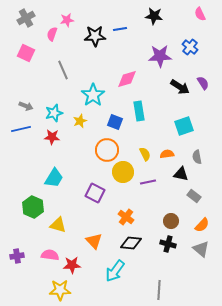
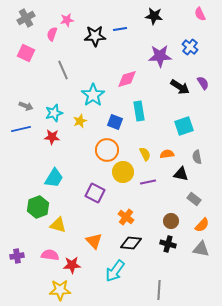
gray rectangle at (194, 196): moved 3 px down
green hexagon at (33, 207): moved 5 px right; rotated 15 degrees clockwise
gray triangle at (201, 249): rotated 30 degrees counterclockwise
